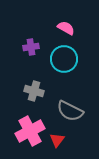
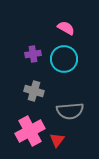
purple cross: moved 2 px right, 7 px down
gray semicircle: rotated 32 degrees counterclockwise
